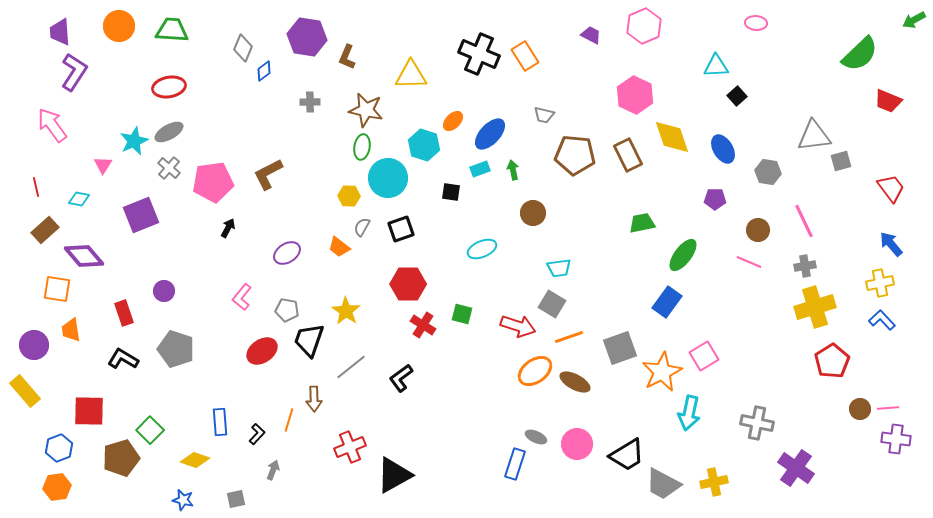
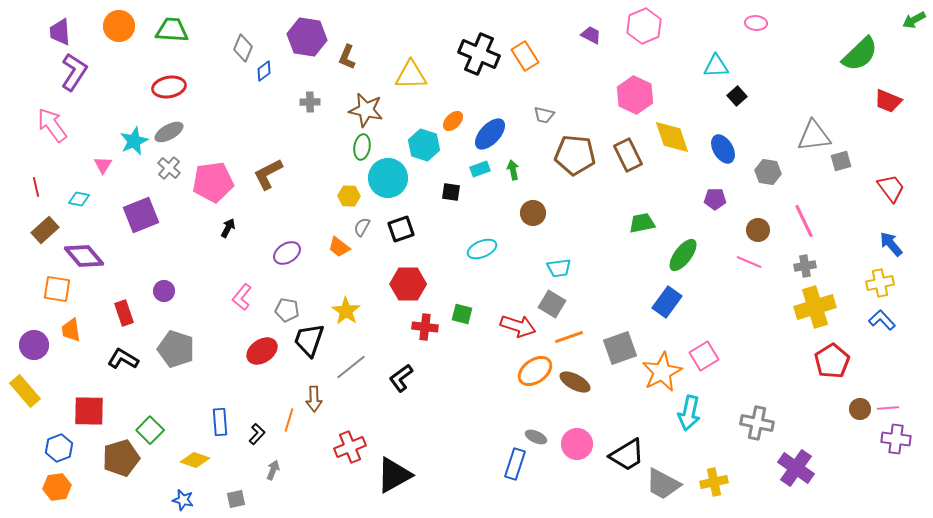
red cross at (423, 325): moved 2 px right, 2 px down; rotated 25 degrees counterclockwise
